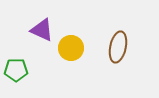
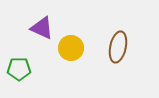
purple triangle: moved 2 px up
green pentagon: moved 3 px right, 1 px up
